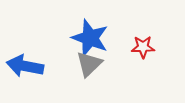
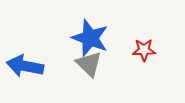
red star: moved 1 px right, 3 px down
gray triangle: rotated 32 degrees counterclockwise
